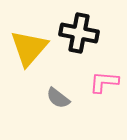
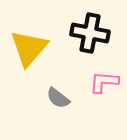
black cross: moved 11 px right
